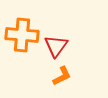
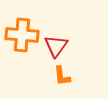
orange L-shape: rotated 110 degrees clockwise
